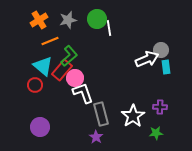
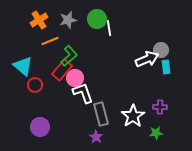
cyan triangle: moved 20 px left
